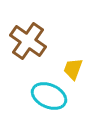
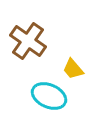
yellow trapezoid: rotated 60 degrees counterclockwise
